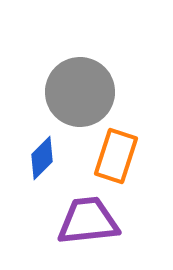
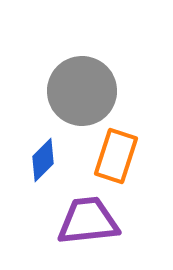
gray circle: moved 2 px right, 1 px up
blue diamond: moved 1 px right, 2 px down
